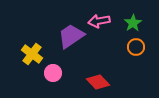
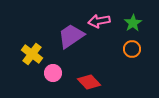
orange circle: moved 4 px left, 2 px down
red diamond: moved 9 px left
